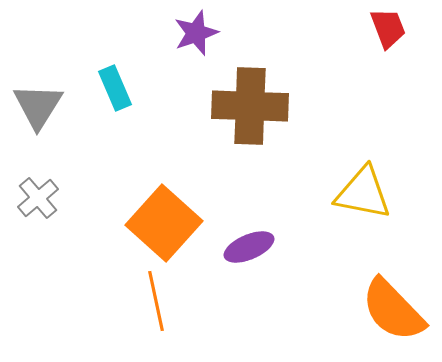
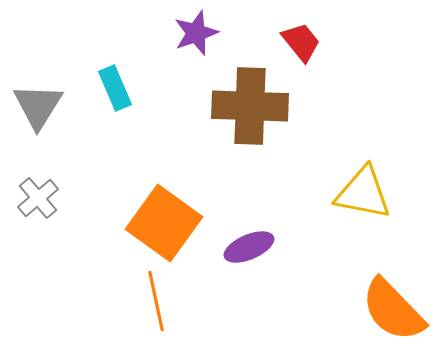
red trapezoid: moved 87 px left, 14 px down; rotated 18 degrees counterclockwise
orange square: rotated 6 degrees counterclockwise
